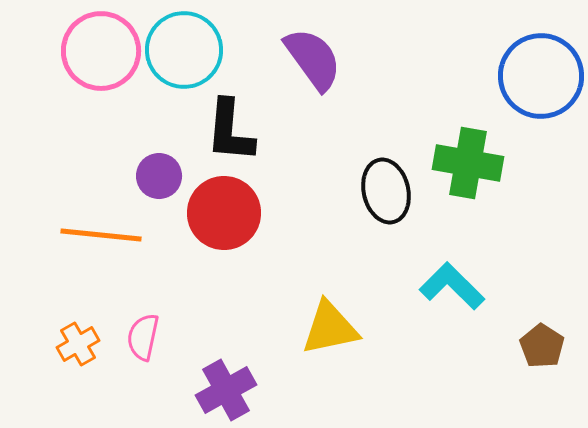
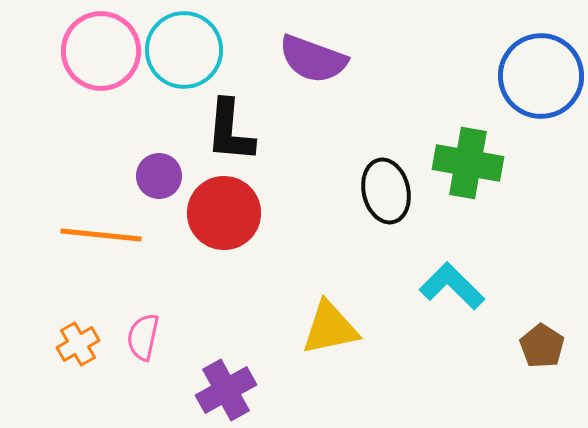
purple semicircle: rotated 146 degrees clockwise
